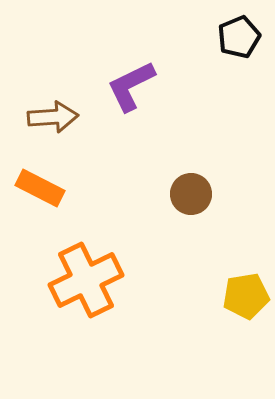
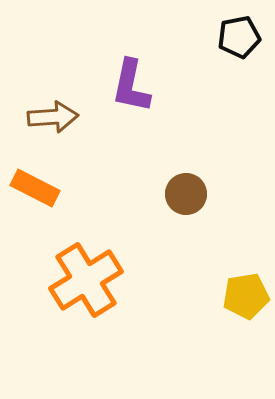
black pentagon: rotated 12 degrees clockwise
purple L-shape: rotated 52 degrees counterclockwise
orange rectangle: moved 5 px left
brown circle: moved 5 px left
orange cross: rotated 6 degrees counterclockwise
